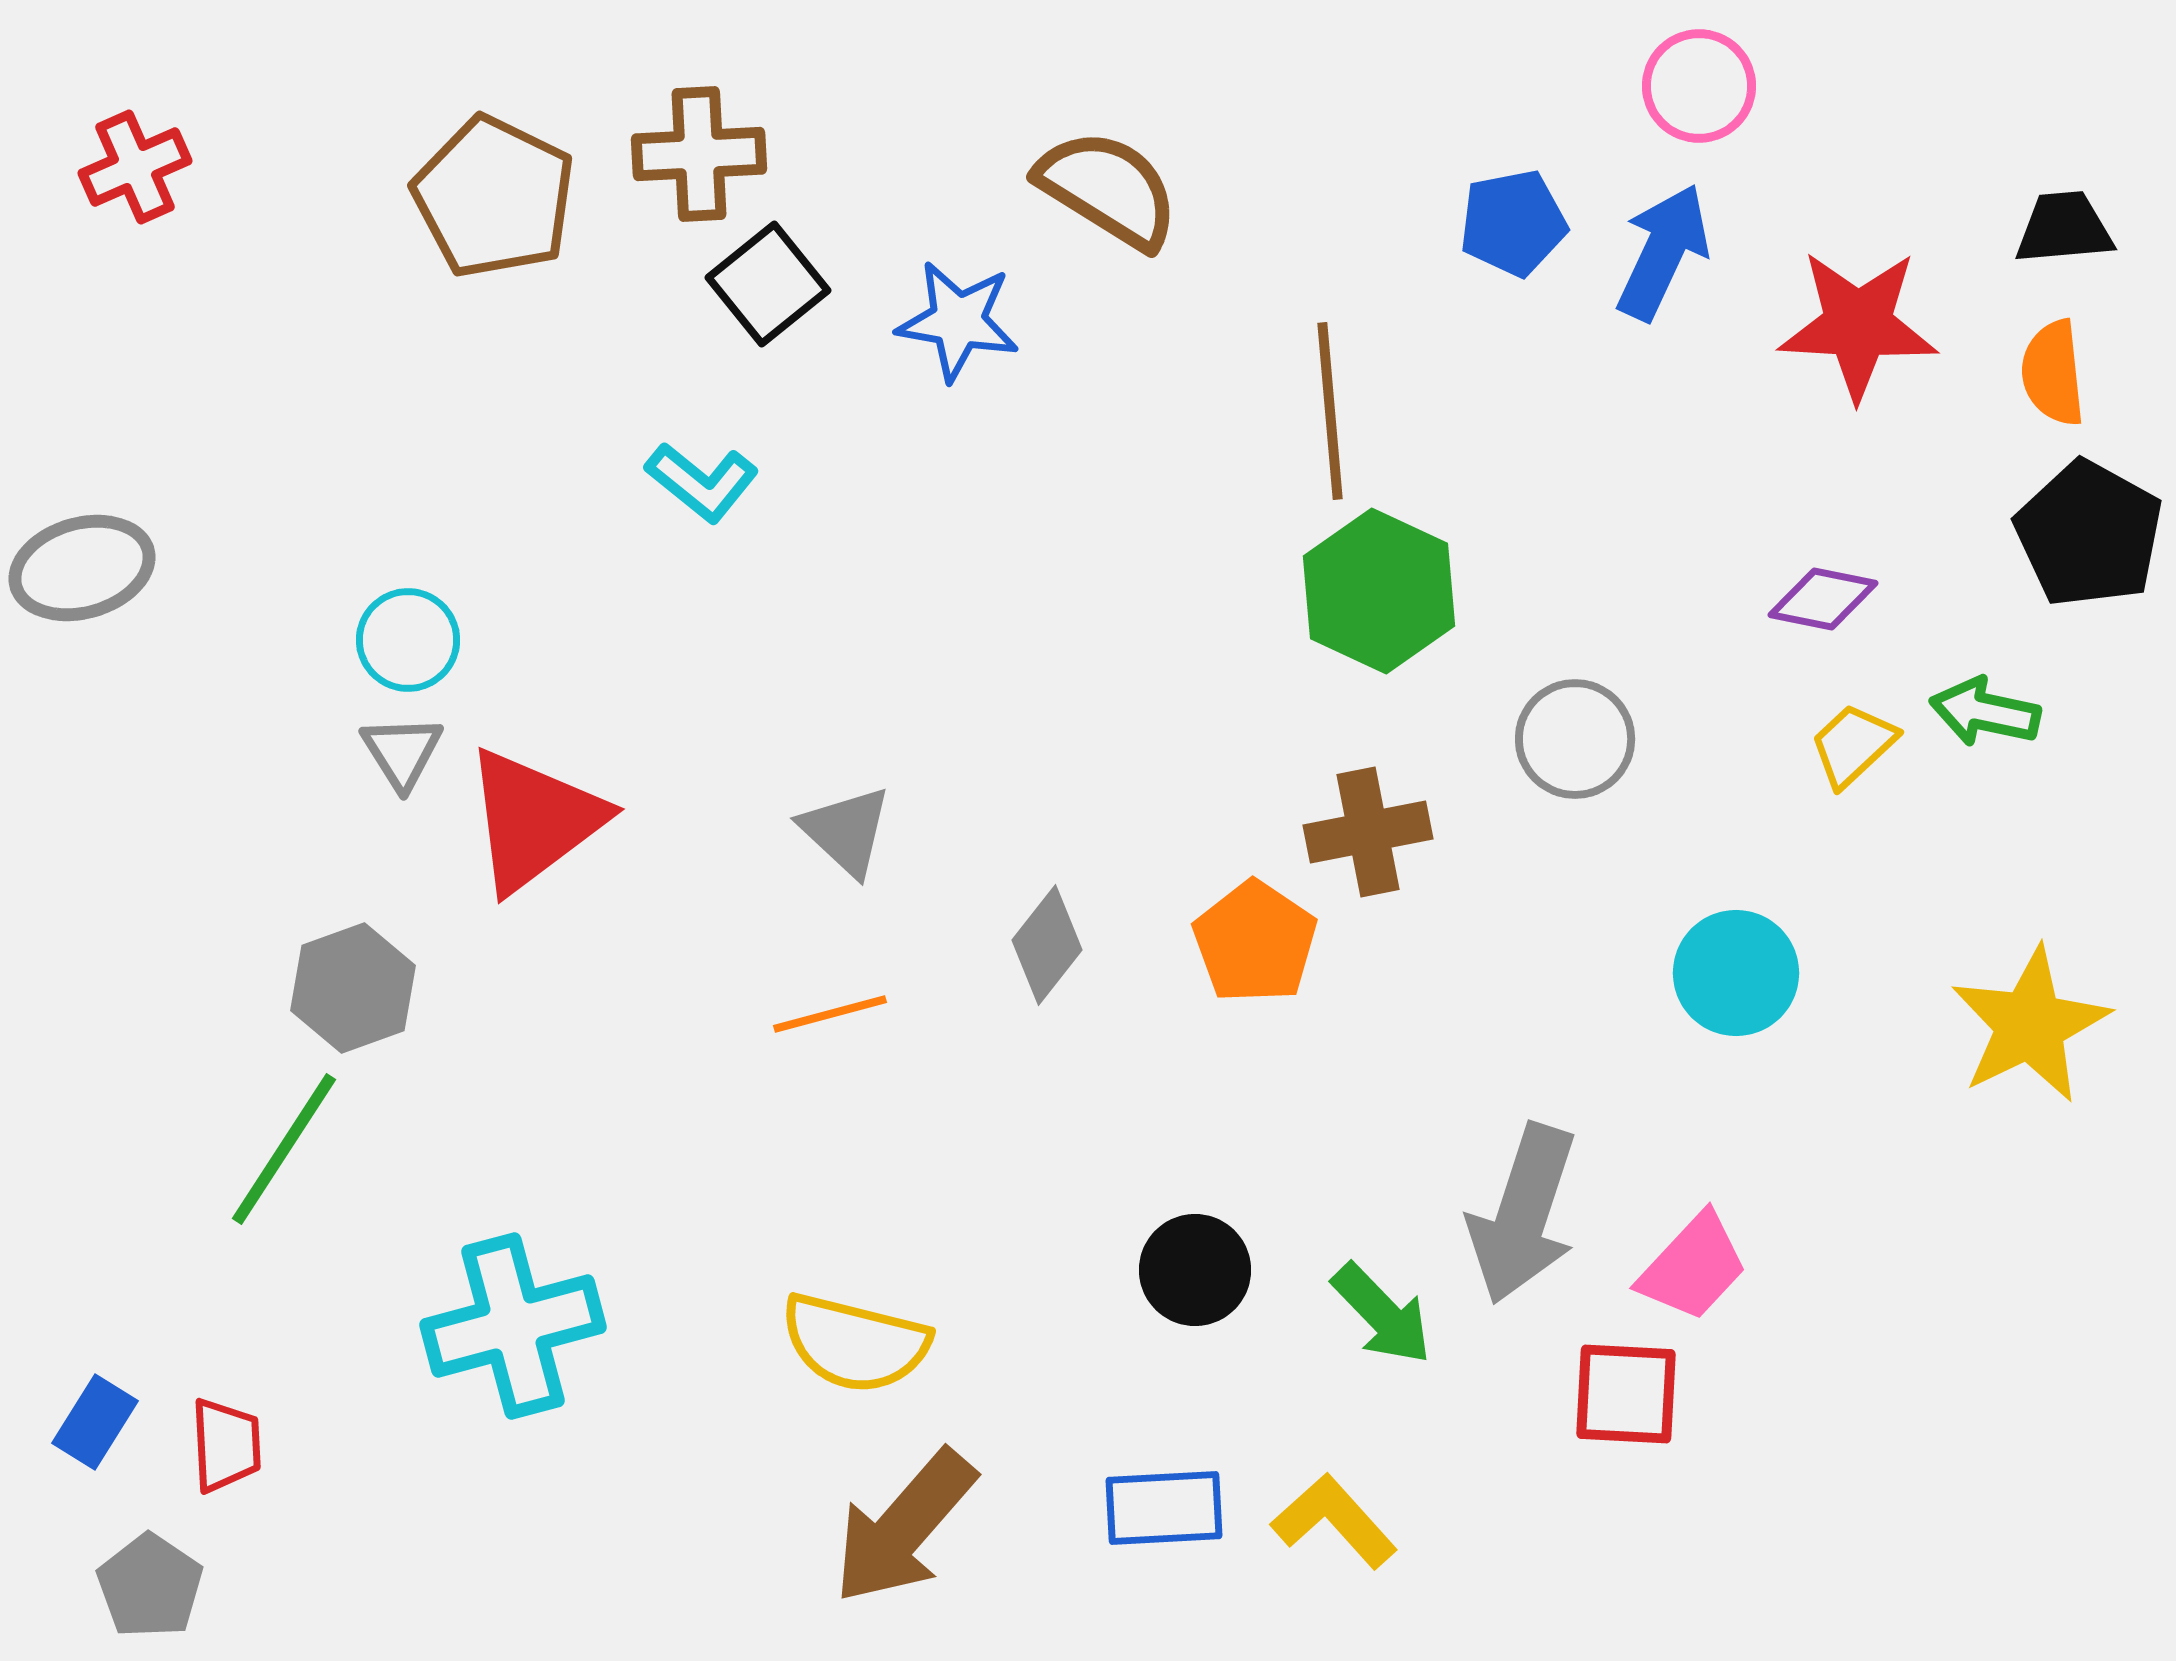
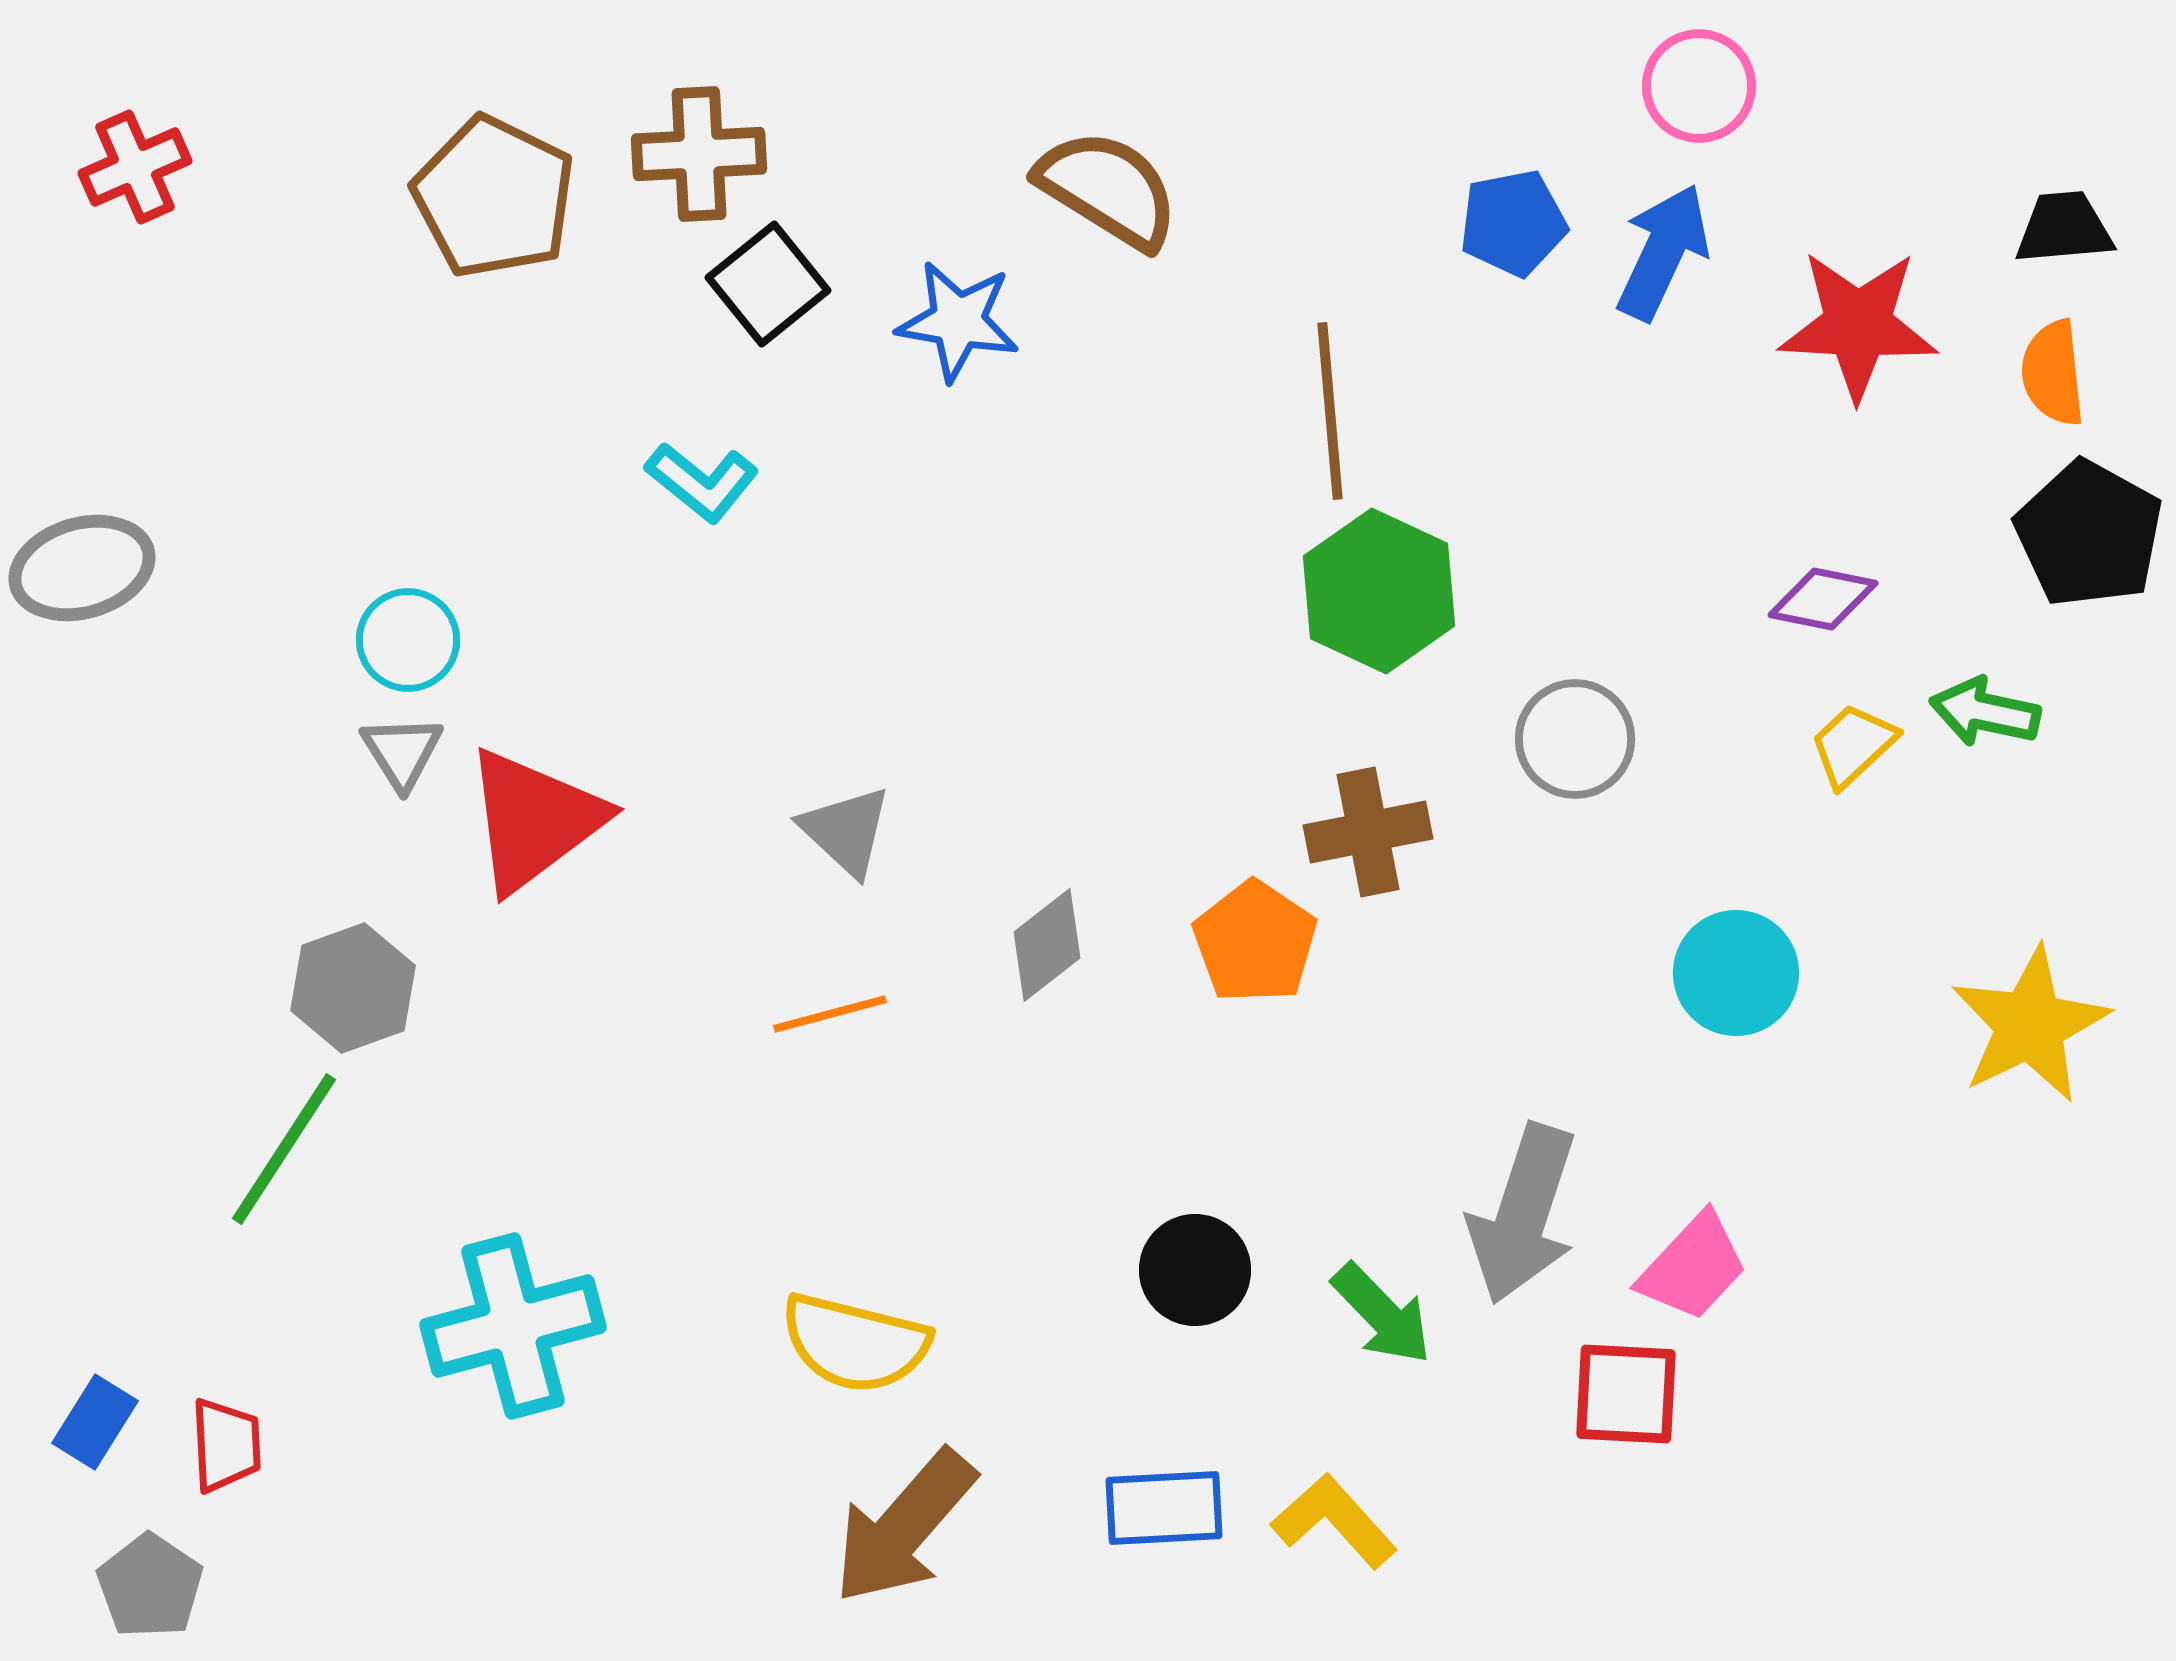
gray diamond at (1047, 945): rotated 14 degrees clockwise
